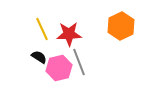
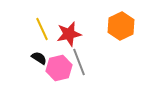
red star: rotated 10 degrees counterclockwise
black semicircle: moved 1 px down
